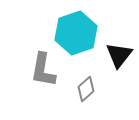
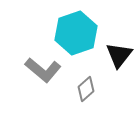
gray L-shape: rotated 60 degrees counterclockwise
